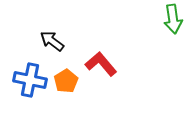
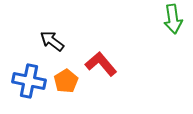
blue cross: moved 1 px left, 1 px down
